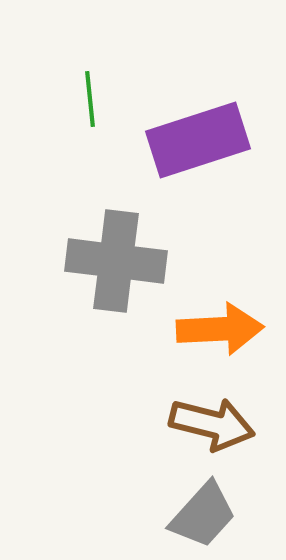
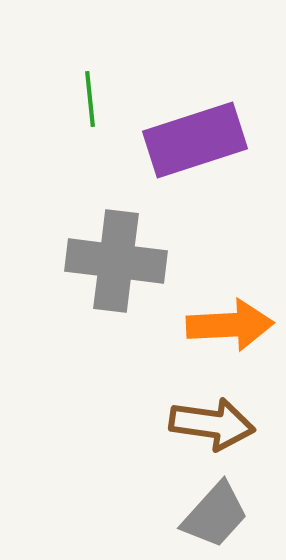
purple rectangle: moved 3 px left
orange arrow: moved 10 px right, 4 px up
brown arrow: rotated 6 degrees counterclockwise
gray trapezoid: moved 12 px right
